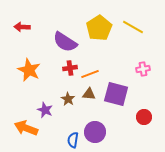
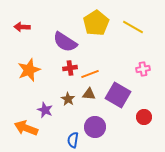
yellow pentagon: moved 3 px left, 5 px up
orange star: rotated 25 degrees clockwise
purple square: moved 2 px right, 1 px down; rotated 15 degrees clockwise
purple circle: moved 5 px up
